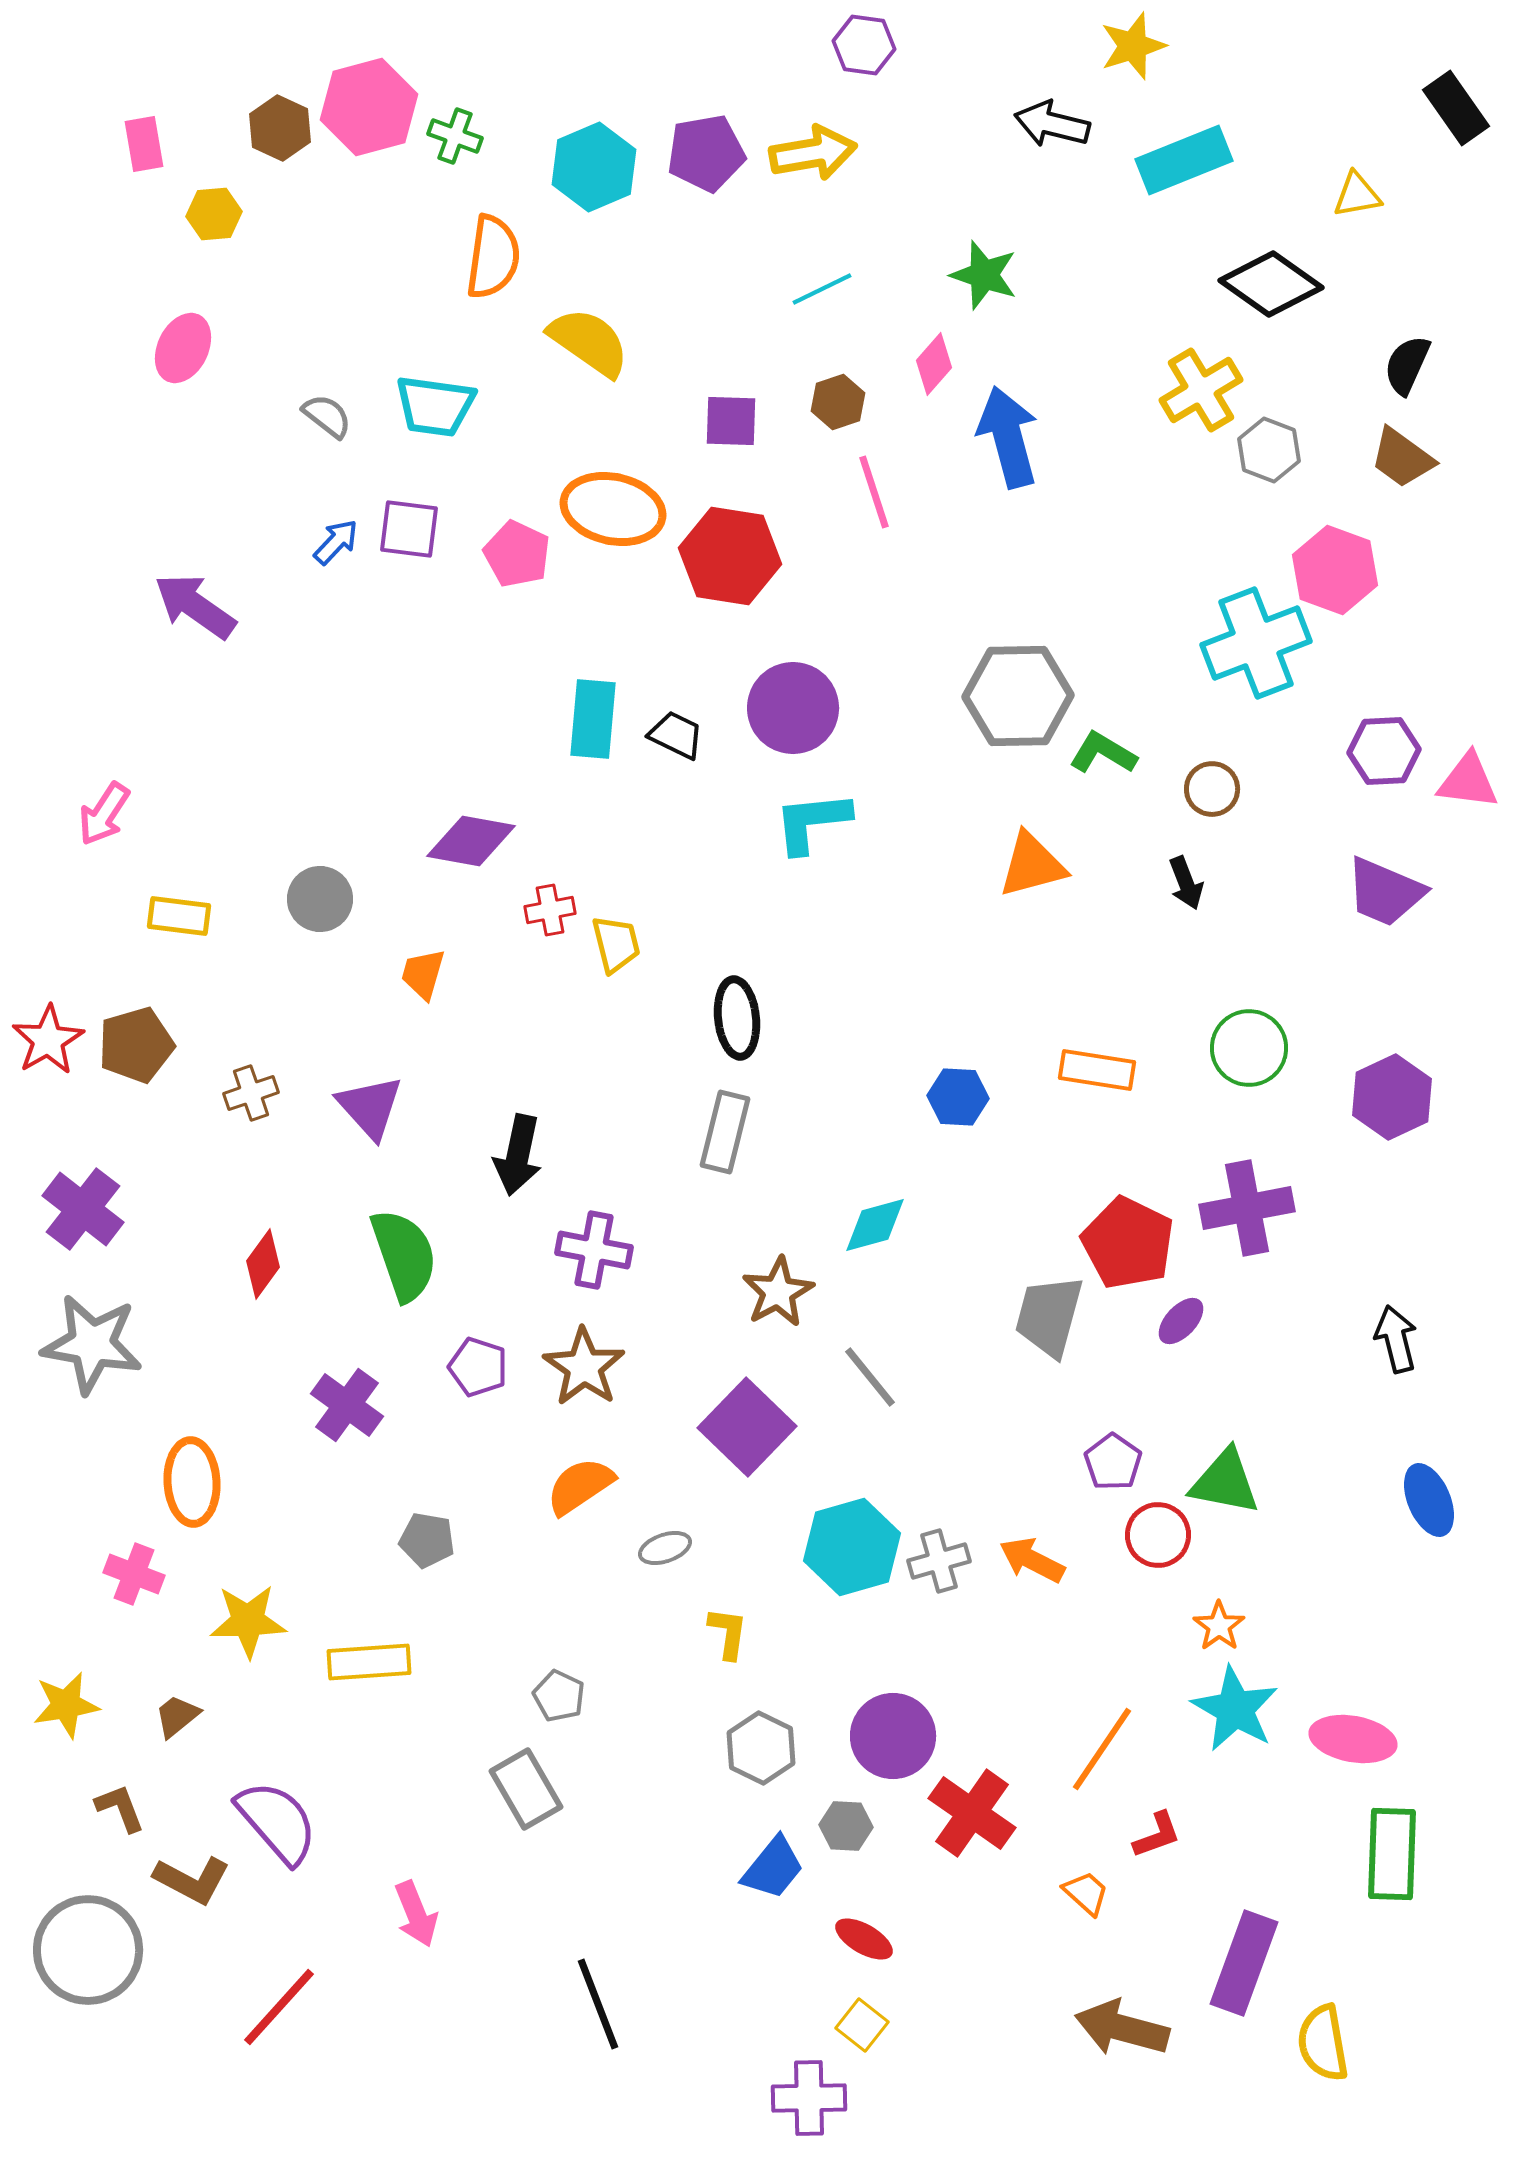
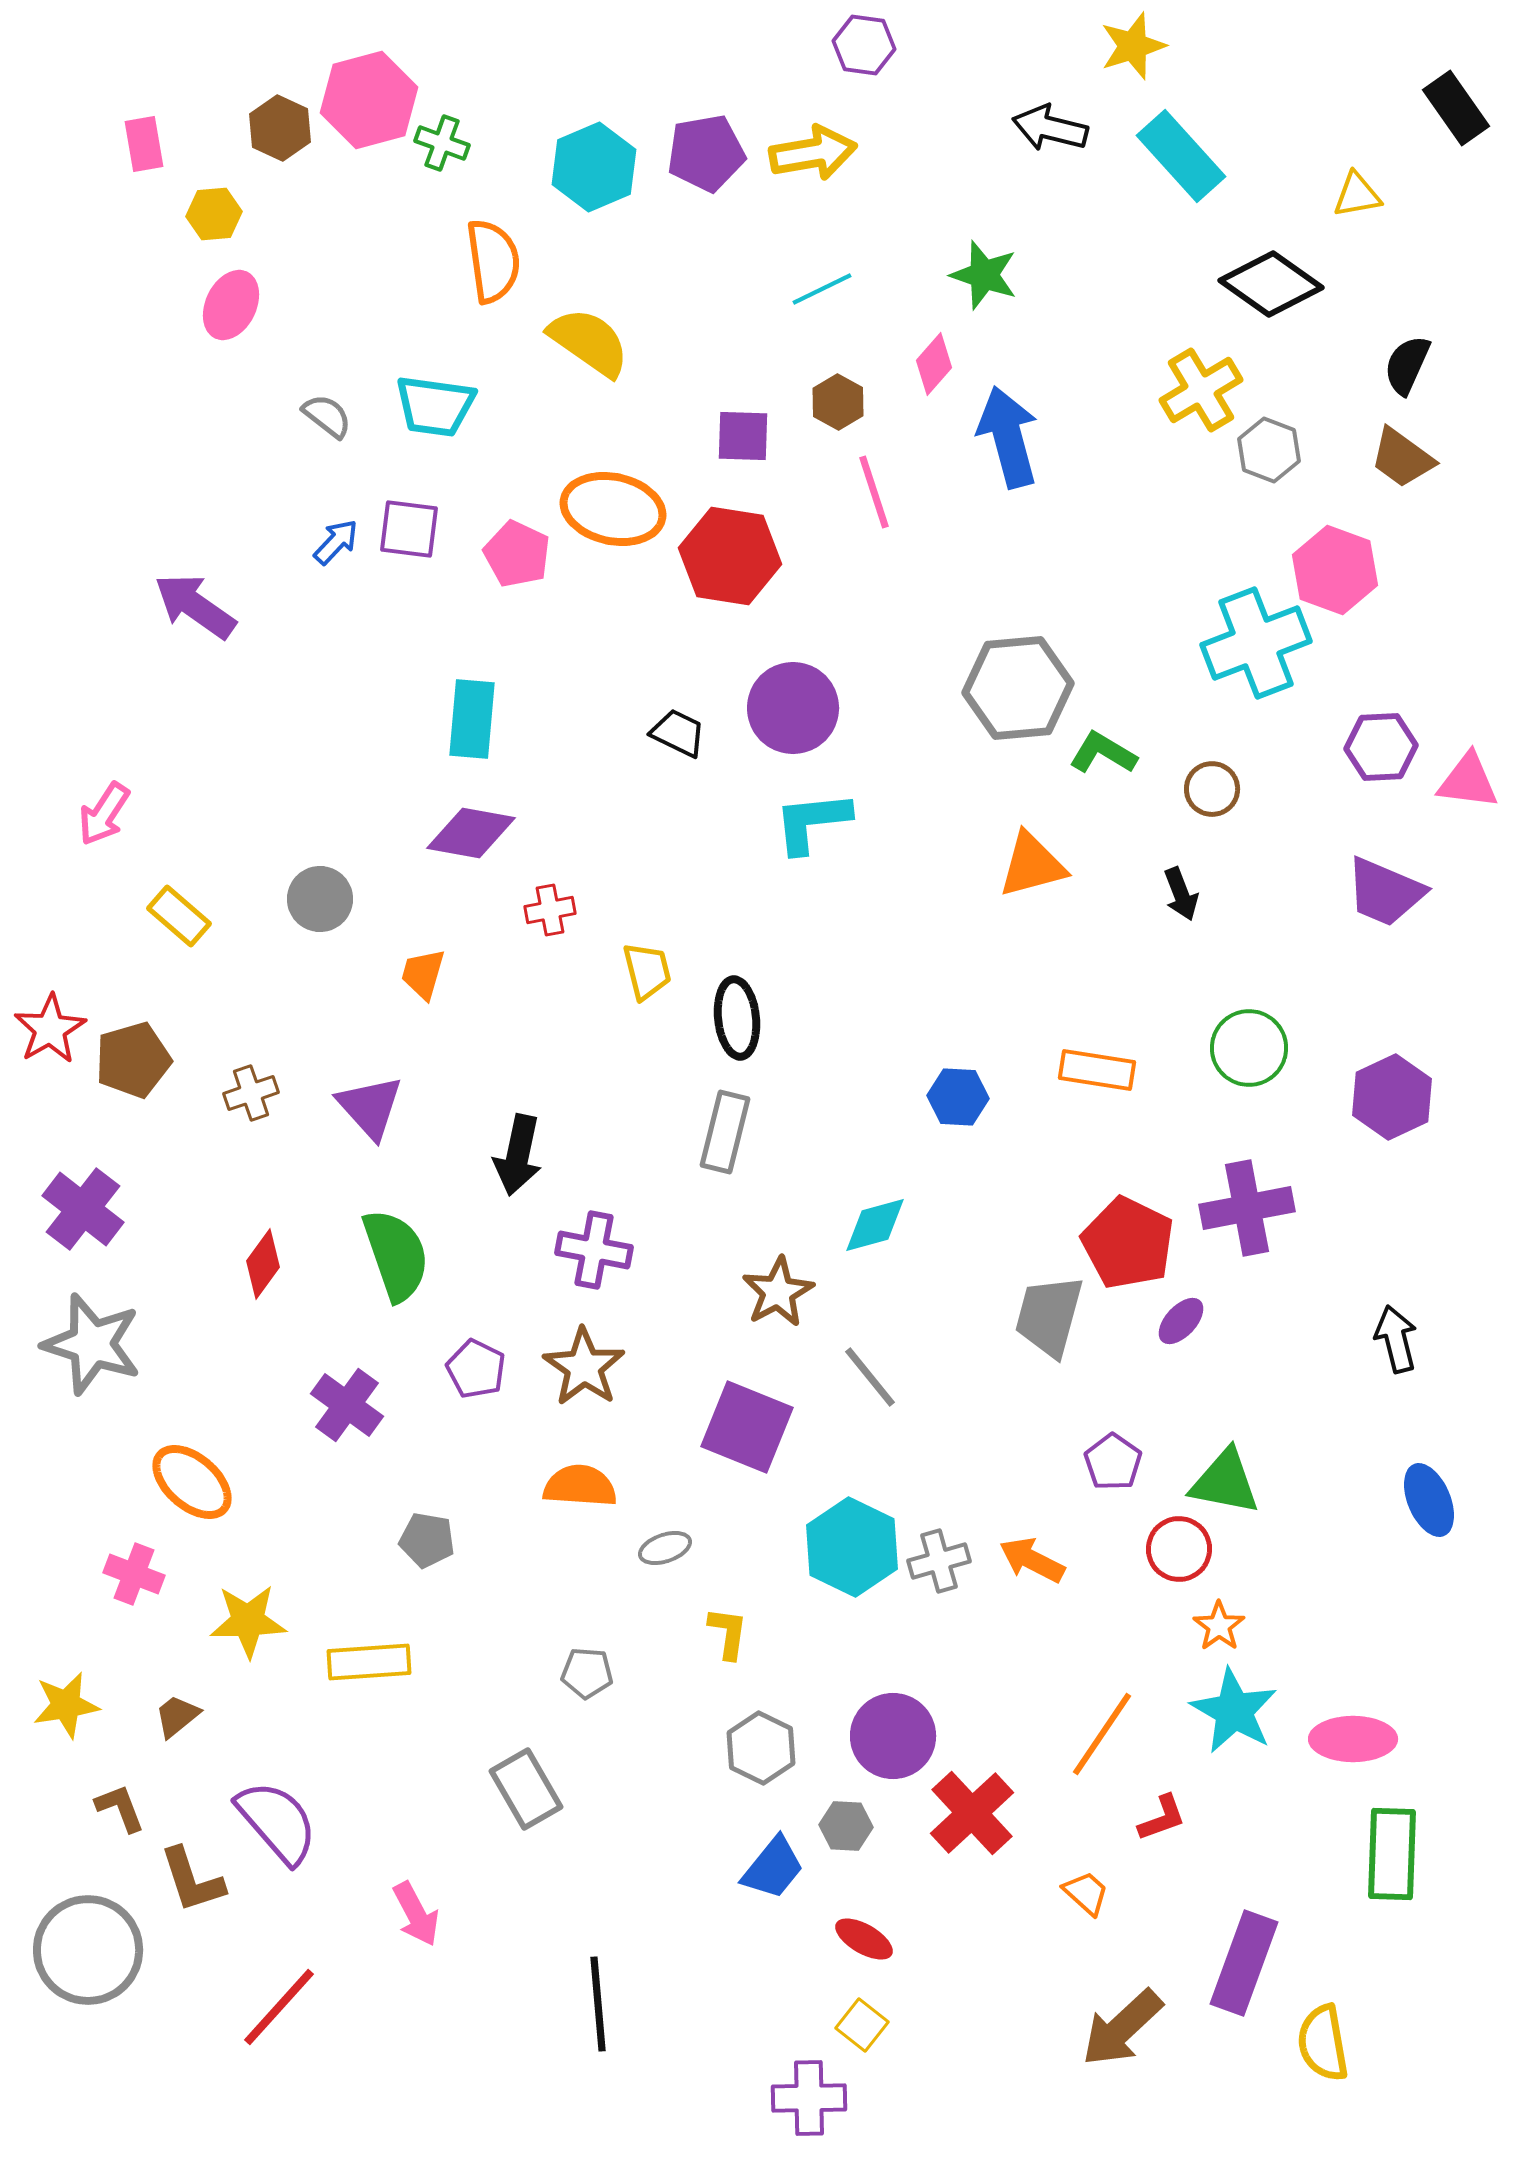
pink hexagon at (369, 107): moved 7 px up
black arrow at (1052, 124): moved 2 px left, 4 px down
green cross at (455, 136): moved 13 px left, 7 px down
cyan rectangle at (1184, 160): moved 3 px left, 4 px up; rotated 70 degrees clockwise
orange semicircle at (493, 257): moved 4 px down; rotated 16 degrees counterclockwise
pink ellipse at (183, 348): moved 48 px right, 43 px up
brown hexagon at (838, 402): rotated 12 degrees counterclockwise
purple square at (731, 421): moved 12 px right, 15 px down
gray hexagon at (1018, 696): moved 8 px up; rotated 4 degrees counterclockwise
cyan rectangle at (593, 719): moved 121 px left
black trapezoid at (676, 735): moved 2 px right, 2 px up
purple hexagon at (1384, 751): moved 3 px left, 4 px up
purple diamond at (471, 841): moved 8 px up
black arrow at (1186, 883): moved 5 px left, 11 px down
yellow rectangle at (179, 916): rotated 34 degrees clockwise
yellow trapezoid at (616, 944): moved 31 px right, 27 px down
red star at (48, 1040): moved 2 px right, 11 px up
brown pentagon at (136, 1045): moved 3 px left, 15 px down
green semicircle at (404, 1255): moved 8 px left
gray star at (92, 1344): rotated 8 degrees clockwise
purple pentagon at (478, 1367): moved 2 px left, 2 px down; rotated 8 degrees clockwise
purple square at (747, 1427): rotated 22 degrees counterclockwise
orange ellipse at (192, 1482): rotated 46 degrees counterclockwise
orange semicircle at (580, 1486): rotated 38 degrees clockwise
red circle at (1158, 1535): moved 21 px right, 14 px down
cyan hexagon at (852, 1547): rotated 18 degrees counterclockwise
gray pentagon at (559, 1696): moved 28 px right, 23 px up; rotated 21 degrees counterclockwise
cyan star at (1235, 1709): moved 1 px left, 2 px down
pink ellipse at (1353, 1739): rotated 10 degrees counterclockwise
orange line at (1102, 1749): moved 15 px up
red cross at (972, 1813): rotated 12 degrees clockwise
red L-shape at (1157, 1835): moved 5 px right, 17 px up
brown L-shape at (192, 1880): rotated 44 degrees clockwise
pink arrow at (416, 1914): rotated 6 degrees counterclockwise
black line at (598, 2004): rotated 16 degrees clockwise
brown arrow at (1122, 2028): rotated 58 degrees counterclockwise
